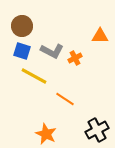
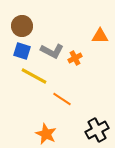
orange line: moved 3 px left
